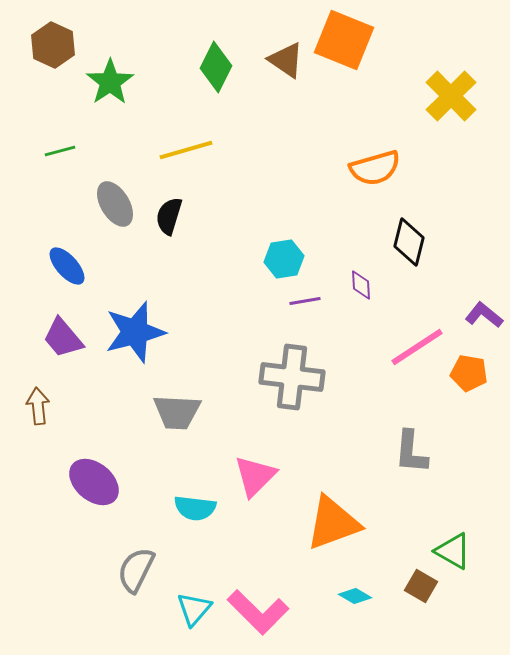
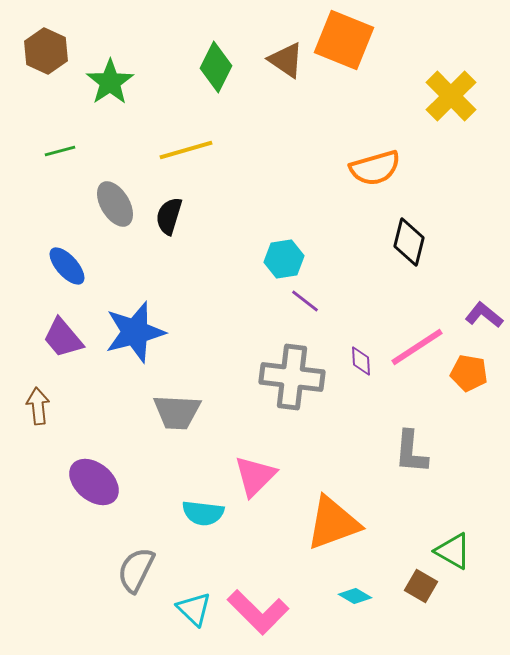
brown hexagon: moved 7 px left, 6 px down
purple diamond: moved 76 px down
purple line: rotated 48 degrees clockwise
cyan semicircle: moved 8 px right, 5 px down
cyan triangle: rotated 27 degrees counterclockwise
